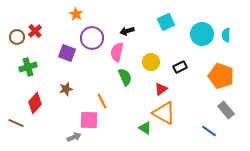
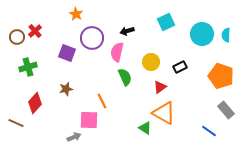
red triangle: moved 1 px left, 2 px up
